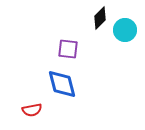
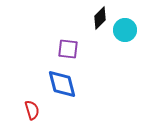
red semicircle: rotated 96 degrees counterclockwise
